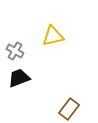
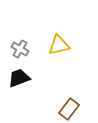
yellow triangle: moved 6 px right, 9 px down
gray cross: moved 5 px right, 2 px up
